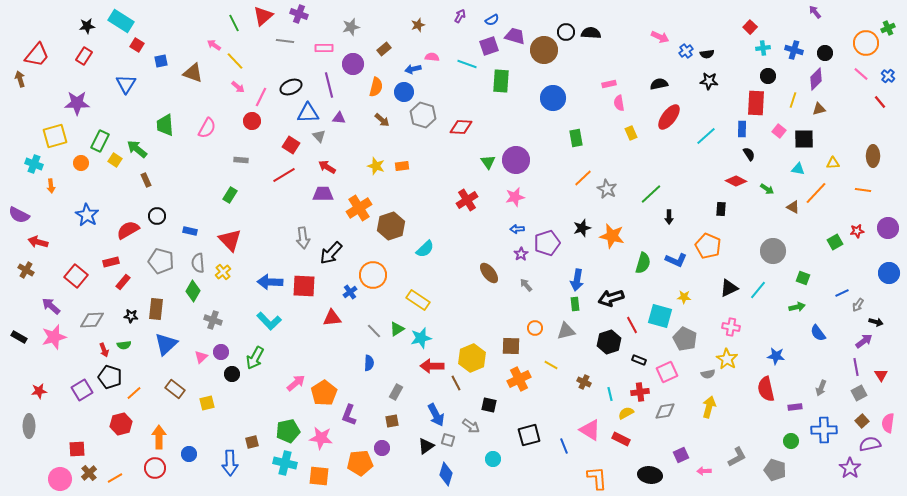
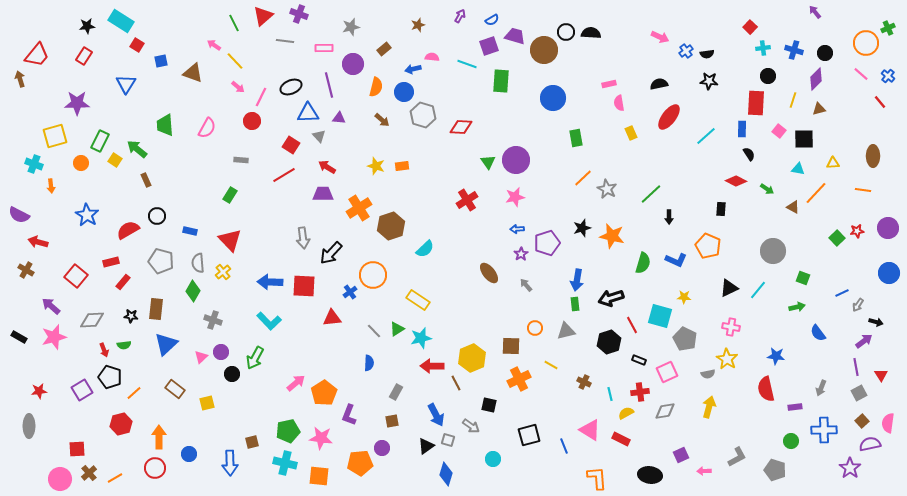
green square at (835, 242): moved 2 px right, 4 px up; rotated 14 degrees counterclockwise
